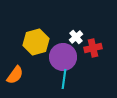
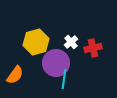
white cross: moved 5 px left, 5 px down
purple circle: moved 7 px left, 6 px down
